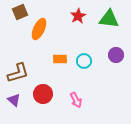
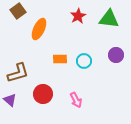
brown square: moved 2 px left, 1 px up; rotated 14 degrees counterclockwise
purple triangle: moved 4 px left
